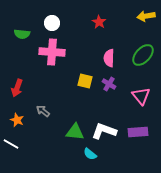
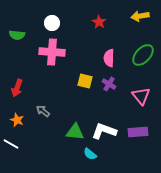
yellow arrow: moved 6 px left
green semicircle: moved 5 px left, 1 px down
